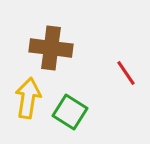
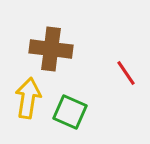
brown cross: moved 1 px down
green square: rotated 8 degrees counterclockwise
